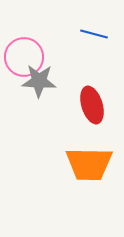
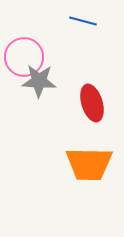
blue line: moved 11 px left, 13 px up
red ellipse: moved 2 px up
